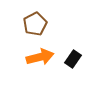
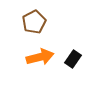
brown pentagon: moved 1 px left, 2 px up
